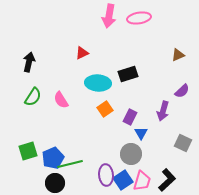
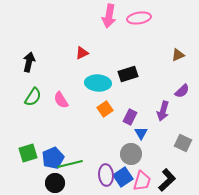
green square: moved 2 px down
blue square: moved 3 px up
